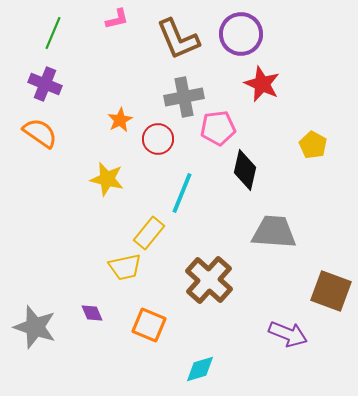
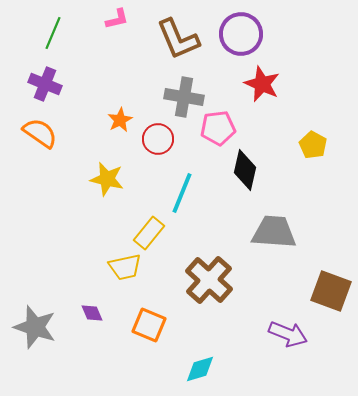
gray cross: rotated 21 degrees clockwise
